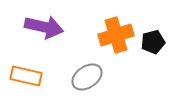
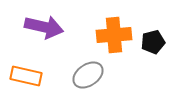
orange cross: moved 2 px left; rotated 12 degrees clockwise
gray ellipse: moved 1 px right, 2 px up
